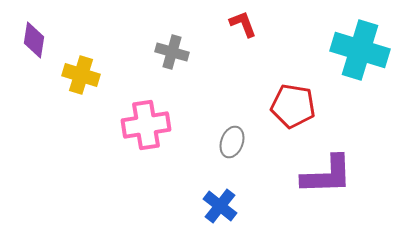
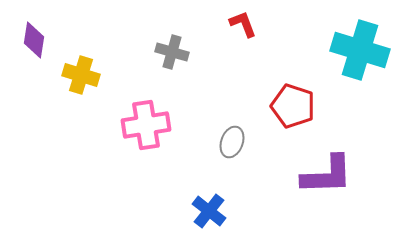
red pentagon: rotated 9 degrees clockwise
blue cross: moved 11 px left, 5 px down
